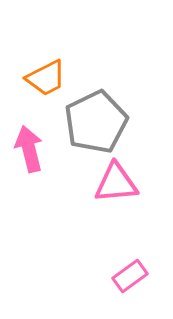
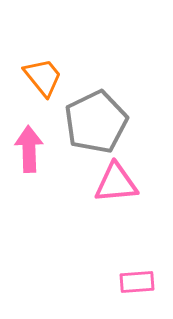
orange trapezoid: moved 3 px left, 1 px up; rotated 102 degrees counterclockwise
pink arrow: rotated 12 degrees clockwise
pink rectangle: moved 7 px right, 6 px down; rotated 32 degrees clockwise
